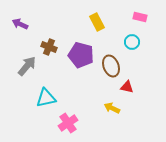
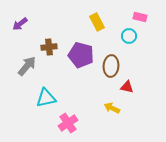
purple arrow: rotated 63 degrees counterclockwise
cyan circle: moved 3 px left, 6 px up
brown cross: rotated 28 degrees counterclockwise
brown ellipse: rotated 25 degrees clockwise
